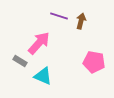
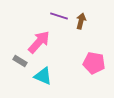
pink arrow: moved 1 px up
pink pentagon: moved 1 px down
